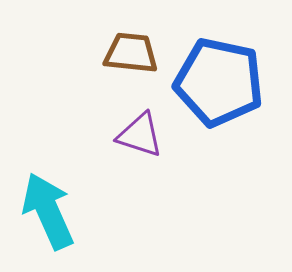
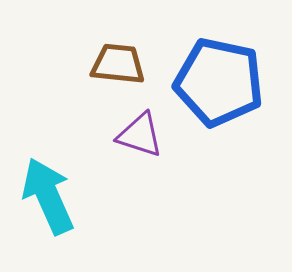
brown trapezoid: moved 13 px left, 11 px down
cyan arrow: moved 15 px up
